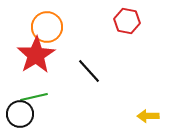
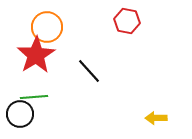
green line: rotated 8 degrees clockwise
yellow arrow: moved 8 px right, 2 px down
